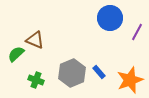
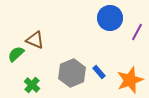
green cross: moved 4 px left, 5 px down; rotated 21 degrees clockwise
